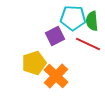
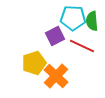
red line: moved 6 px left, 2 px down
